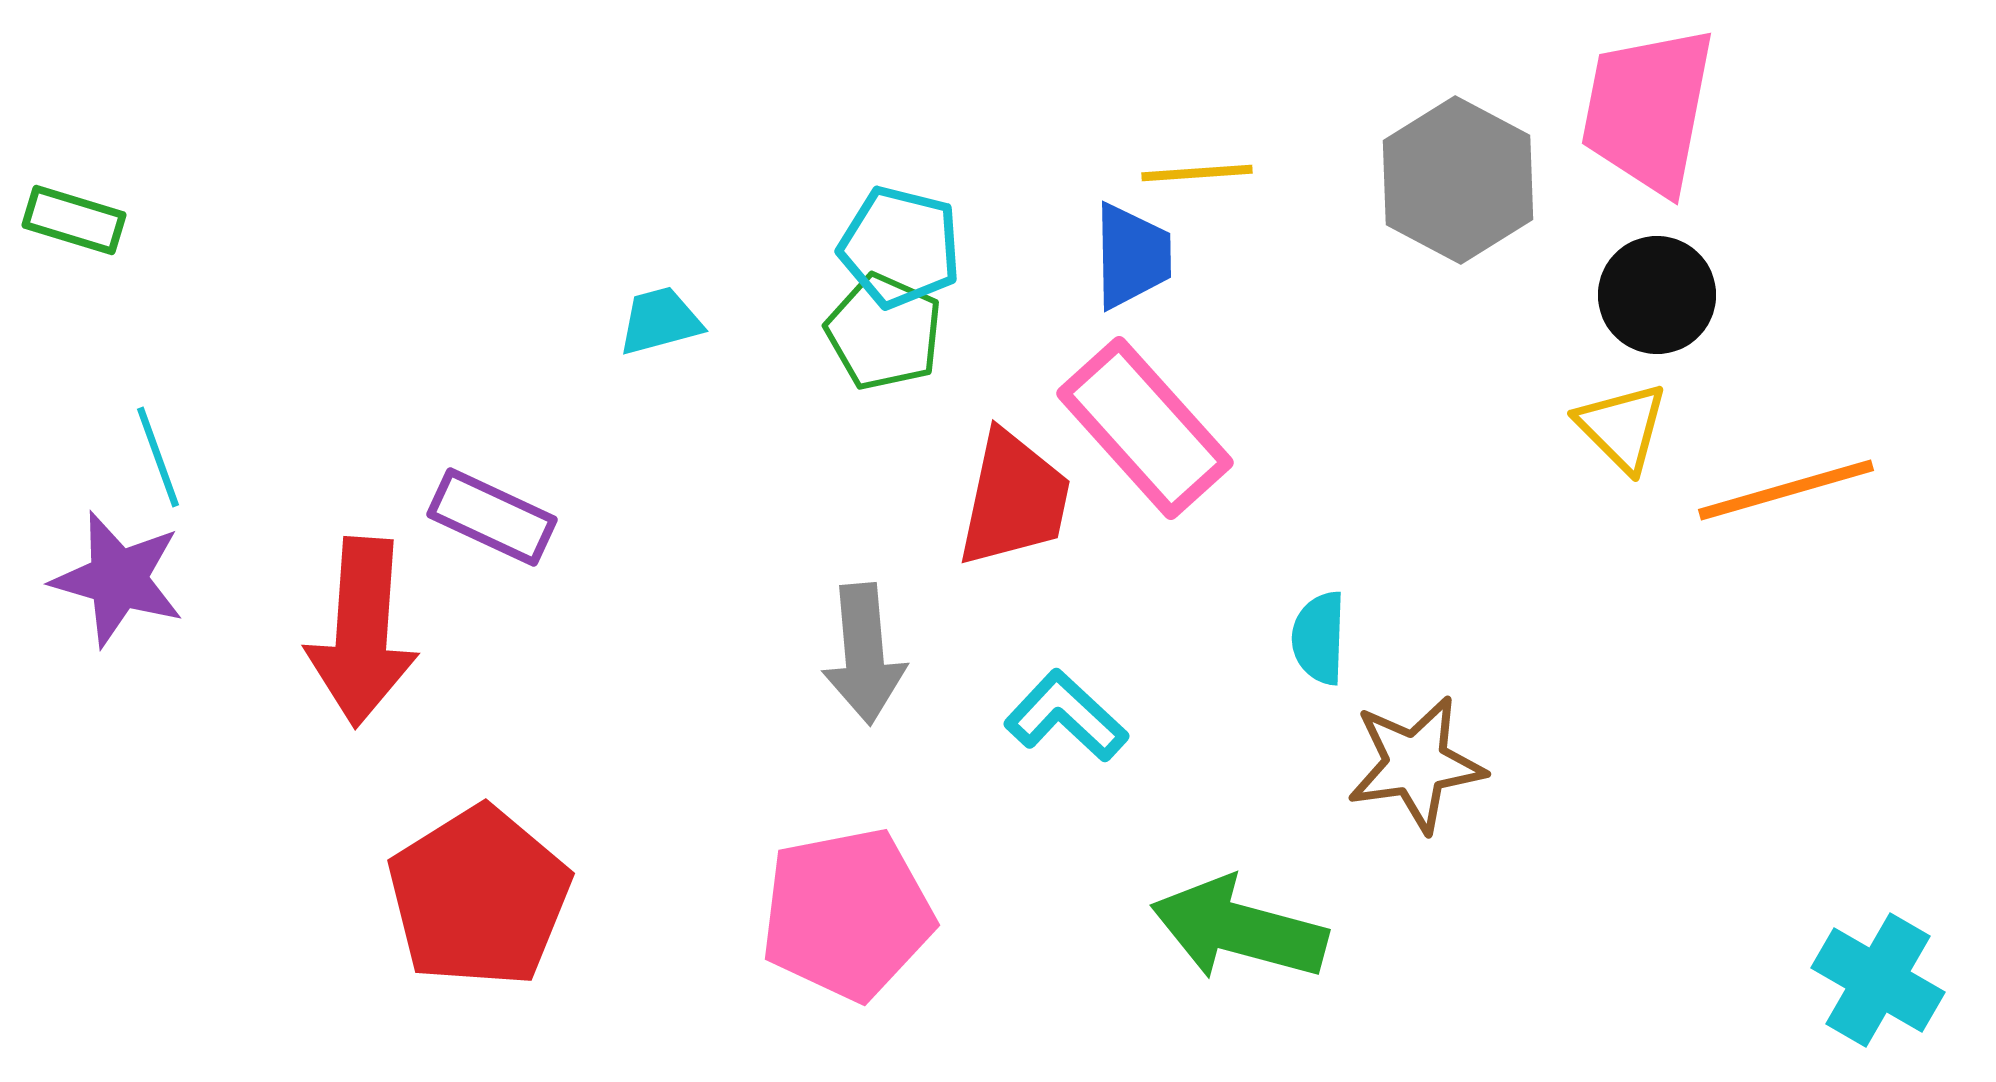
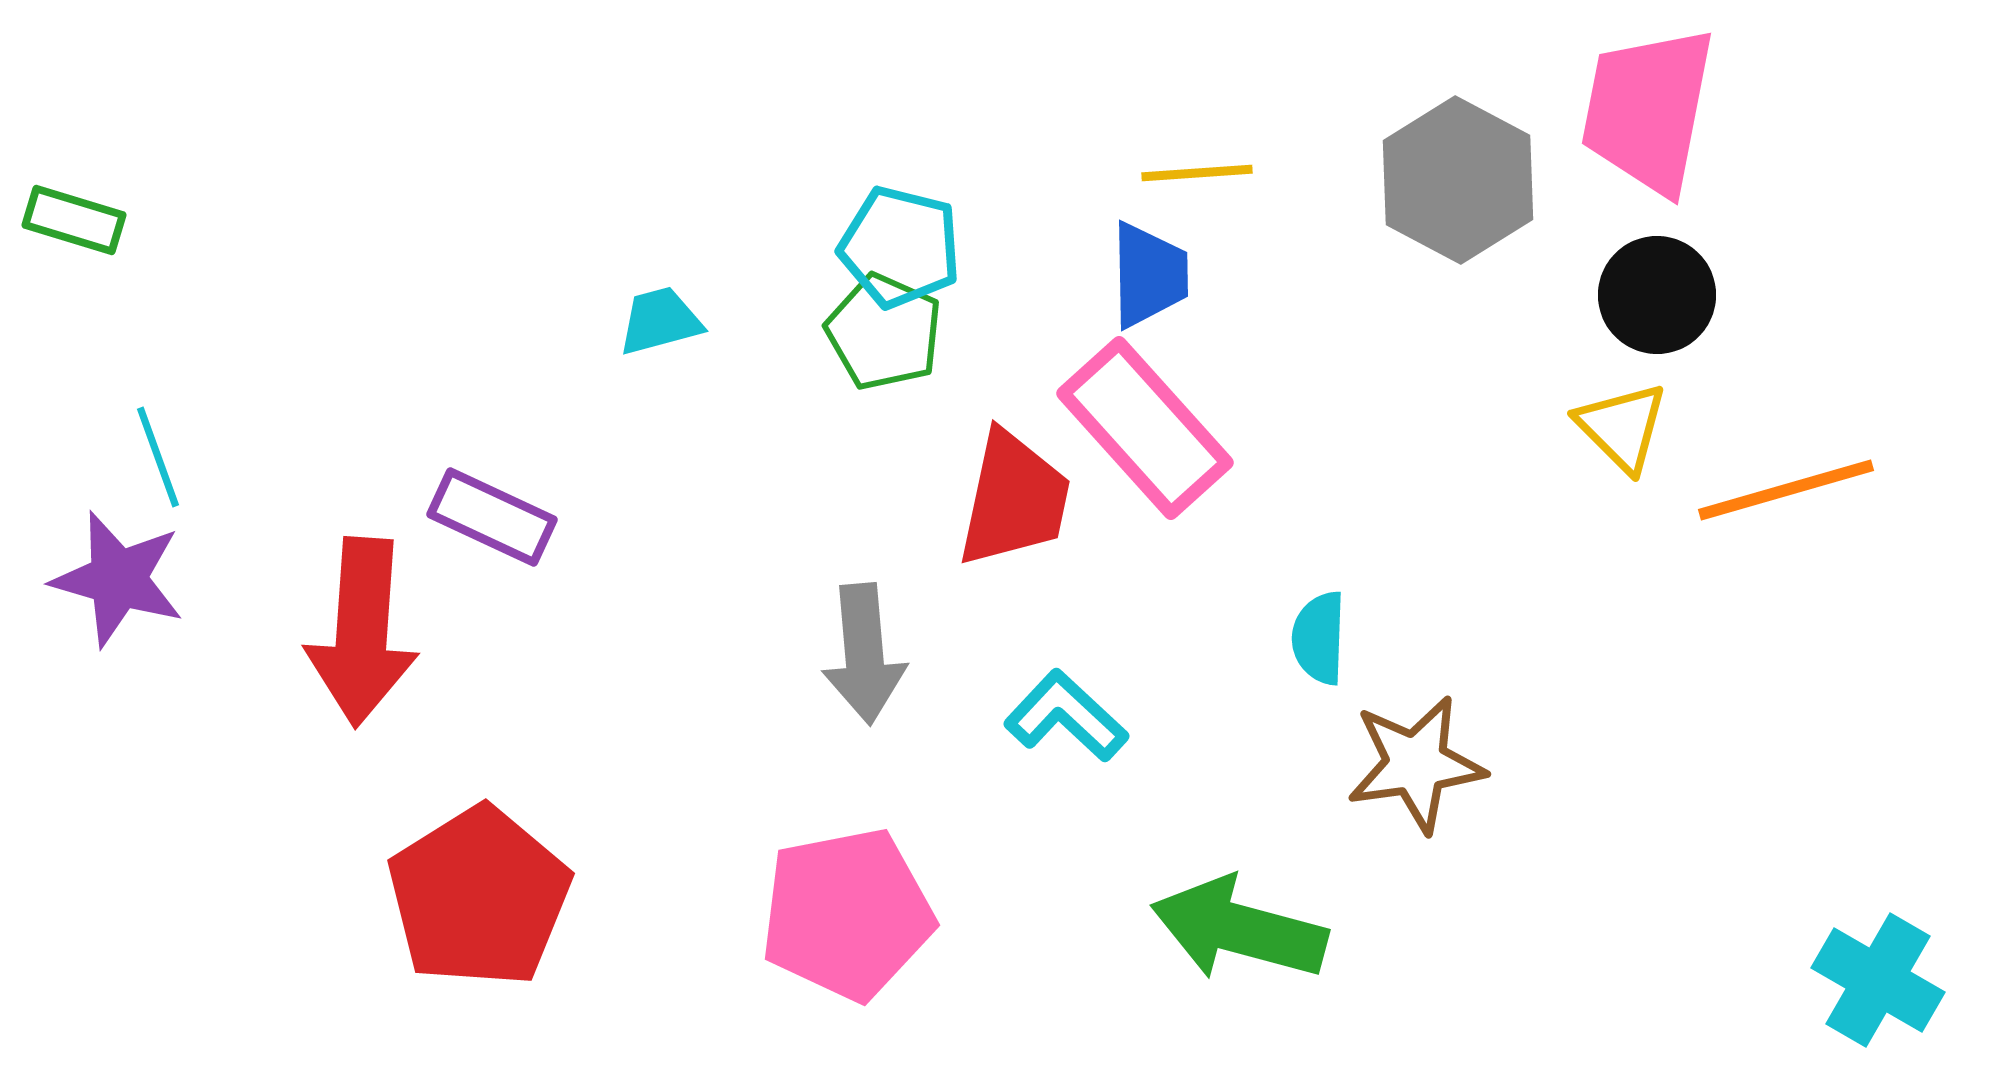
blue trapezoid: moved 17 px right, 19 px down
